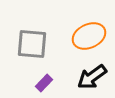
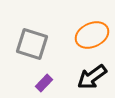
orange ellipse: moved 3 px right, 1 px up
gray square: rotated 12 degrees clockwise
